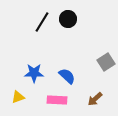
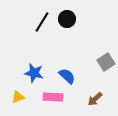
black circle: moved 1 px left
blue star: rotated 12 degrees clockwise
pink rectangle: moved 4 px left, 3 px up
